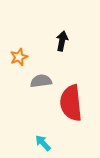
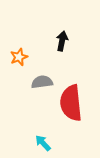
gray semicircle: moved 1 px right, 1 px down
